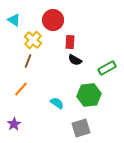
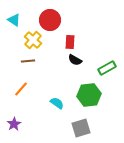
red circle: moved 3 px left
brown line: rotated 64 degrees clockwise
